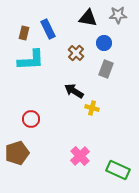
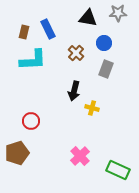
gray star: moved 2 px up
brown rectangle: moved 1 px up
cyan L-shape: moved 2 px right
black arrow: rotated 108 degrees counterclockwise
red circle: moved 2 px down
